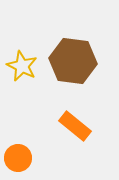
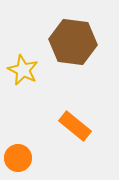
brown hexagon: moved 19 px up
yellow star: moved 1 px right, 4 px down
